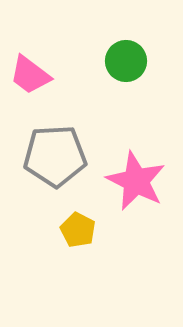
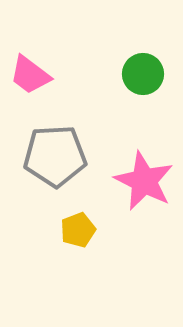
green circle: moved 17 px right, 13 px down
pink star: moved 8 px right
yellow pentagon: rotated 24 degrees clockwise
